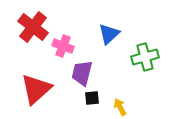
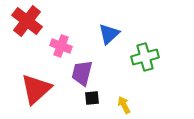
red cross: moved 6 px left, 6 px up
pink cross: moved 2 px left
yellow arrow: moved 4 px right, 2 px up
